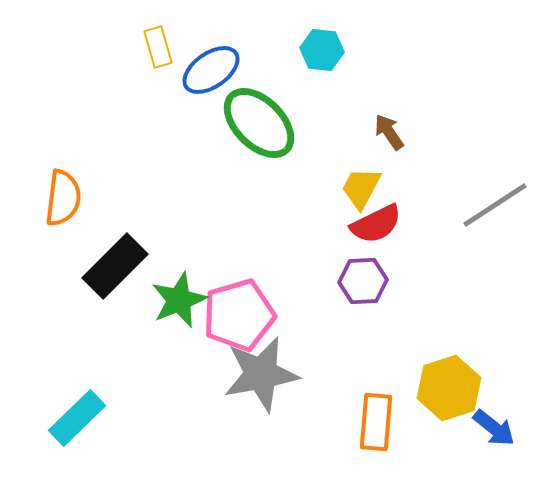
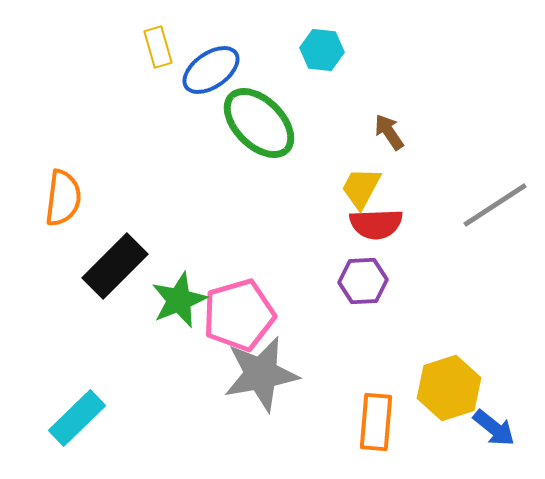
red semicircle: rotated 24 degrees clockwise
